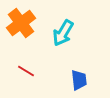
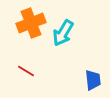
orange cross: moved 10 px right; rotated 16 degrees clockwise
blue trapezoid: moved 14 px right
